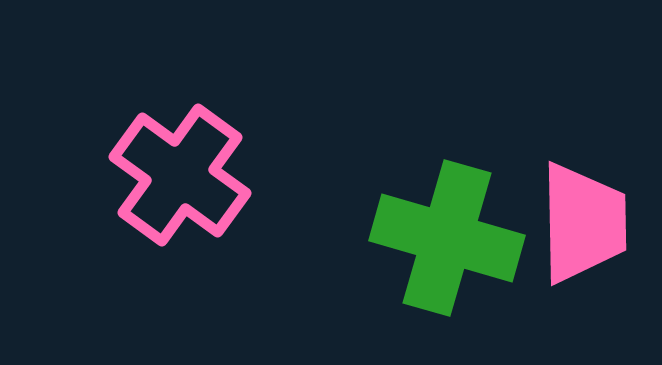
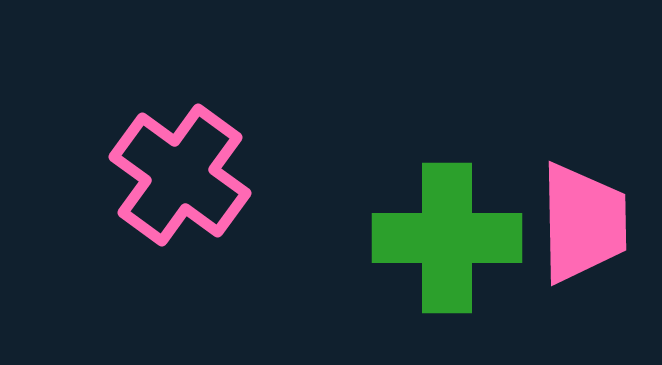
green cross: rotated 16 degrees counterclockwise
